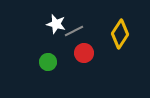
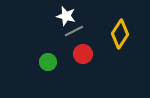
white star: moved 10 px right, 8 px up
red circle: moved 1 px left, 1 px down
